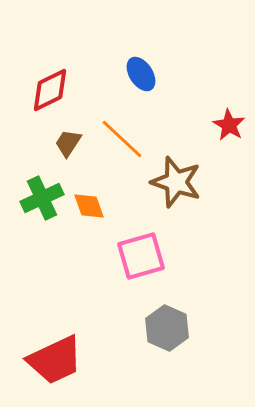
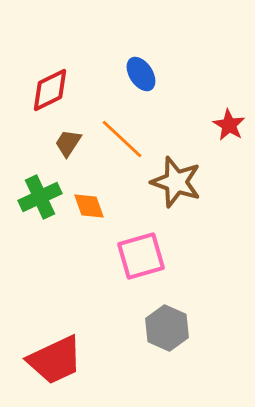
green cross: moved 2 px left, 1 px up
